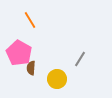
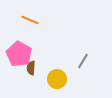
orange line: rotated 36 degrees counterclockwise
pink pentagon: moved 1 px down
gray line: moved 3 px right, 2 px down
